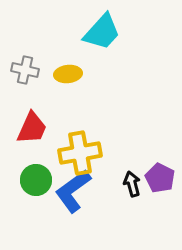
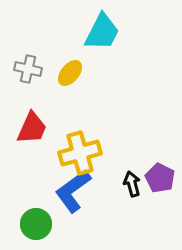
cyan trapezoid: rotated 15 degrees counterclockwise
gray cross: moved 3 px right, 1 px up
yellow ellipse: moved 2 px right, 1 px up; rotated 44 degrees counterclockwise
yellow cross: rotated 6 degrees counterclockwise
green circle: moved 44 px down
